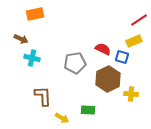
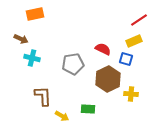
blue square: moved 4 px right, 2 px down
gray pentagon: moved 2 px left, 1 px down
green rectangle: moved 1 px up
yellow arrow: moved 2 px up
